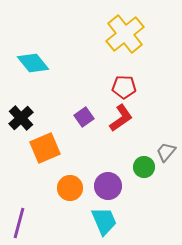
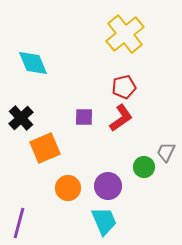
cyan diamond: rotated 16 degrees clockwise
red pentagon: rotated 15 degrees counterclockwise
purple square: rotated 36 degrees clockwise
gray trapezoid: rotated 15 degrees counterclockwise
orange circle: moved 2 px left
